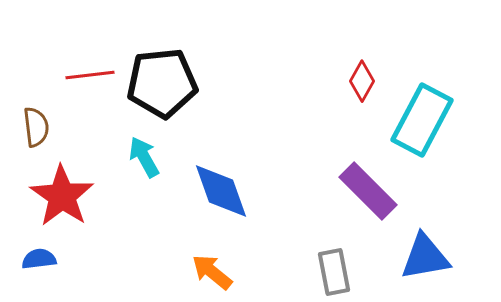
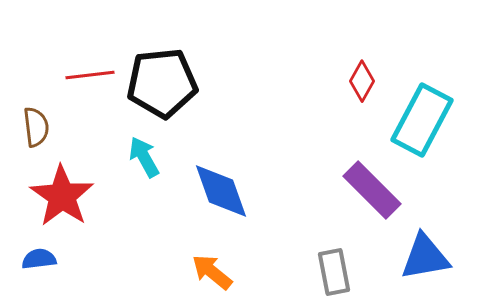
purple rectangle: moved 4 px right, 1 px up
